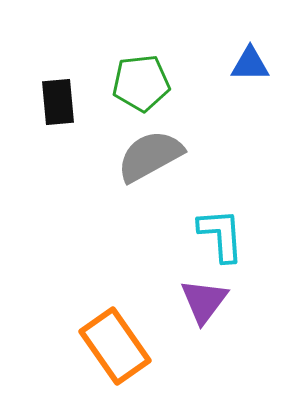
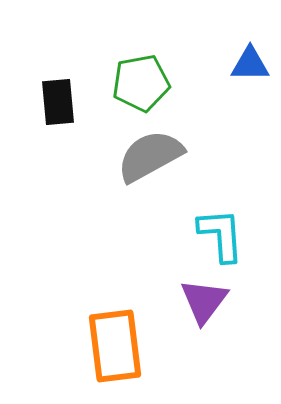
green pentagon: rotated 4 degrees counterclockwise
orange rectangle: rotated 28 degrees clockwise
